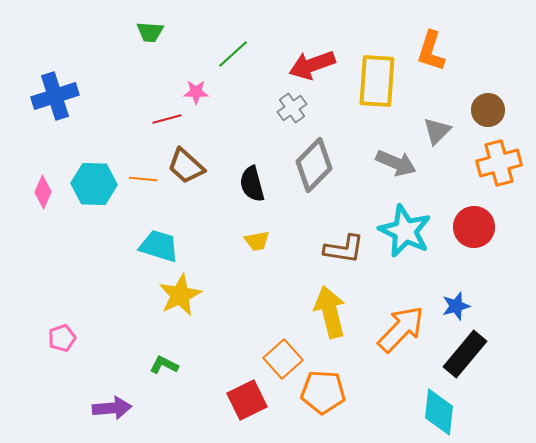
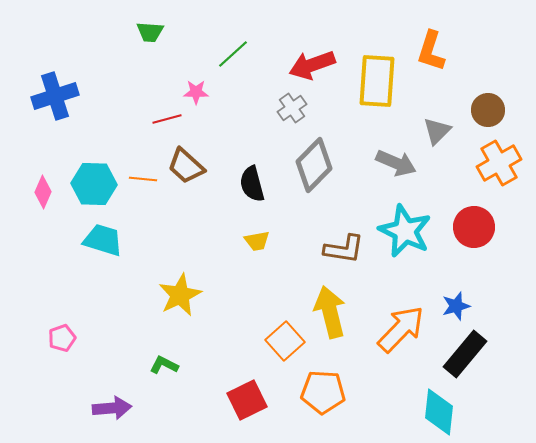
orange cross: rotated 15 degrees counterclockwise
cyan trapezoid: moved 56 px left, 6 px up
orange square: moved 2 px right, 18 px up
